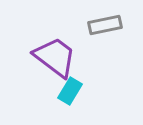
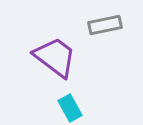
cyan rectangle: moved 17 px down; rotated 60 degrees counterclockwise
